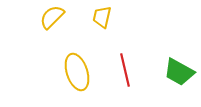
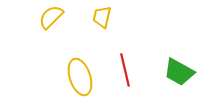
yellow semicircle: moved 1 px left
yellow ellipse: moved 3 px right, 5 px down
